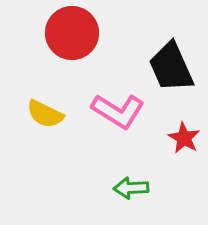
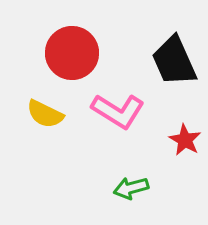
red circle: moved 20 px down
black trapezoid: moved 3 px right, 6 px up
red star: moved 1 px right, 2 px down
green arrow: rotated 12 degrees counterclockwise
